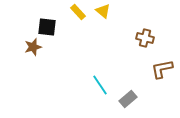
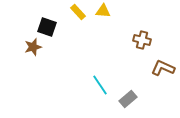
yellow triangle: rotated 35 degrees counterclockwise
black square: rotated 12 degrees clockwise
brown cross: moved 3 px left, 2 px down
brown L-shape: moved 1 px right, 1 px up; rotated 35 degrees clockwise
